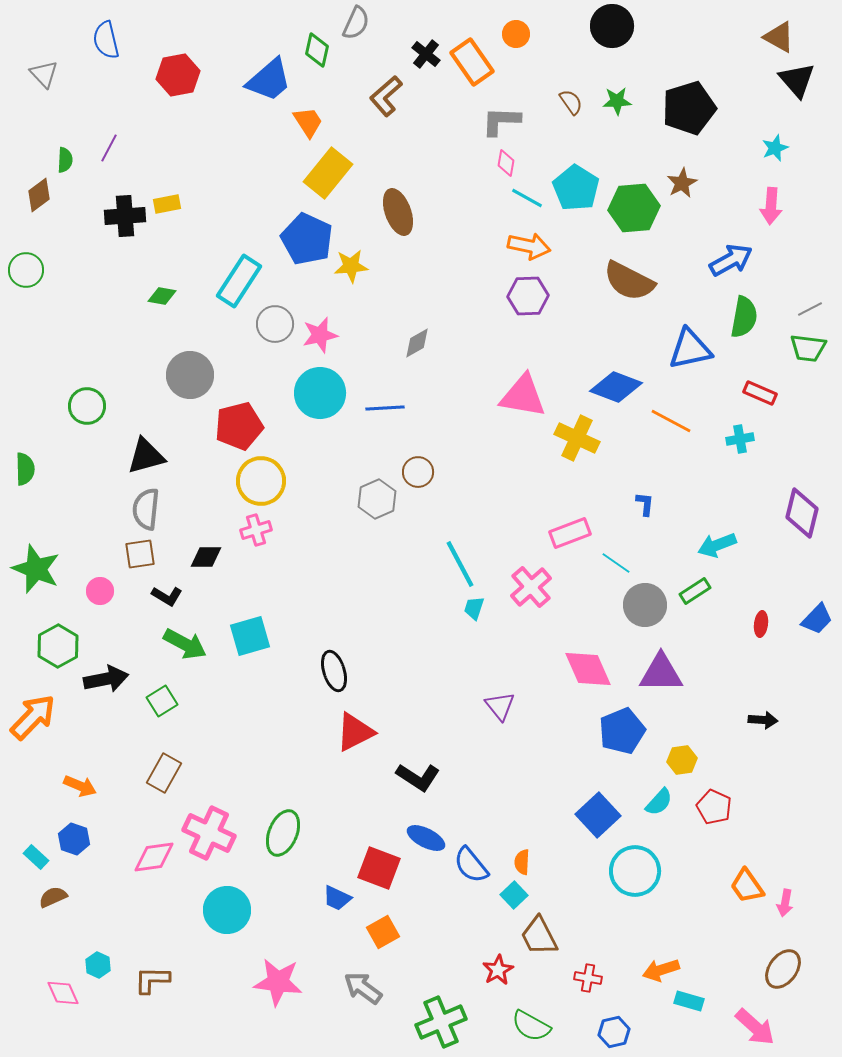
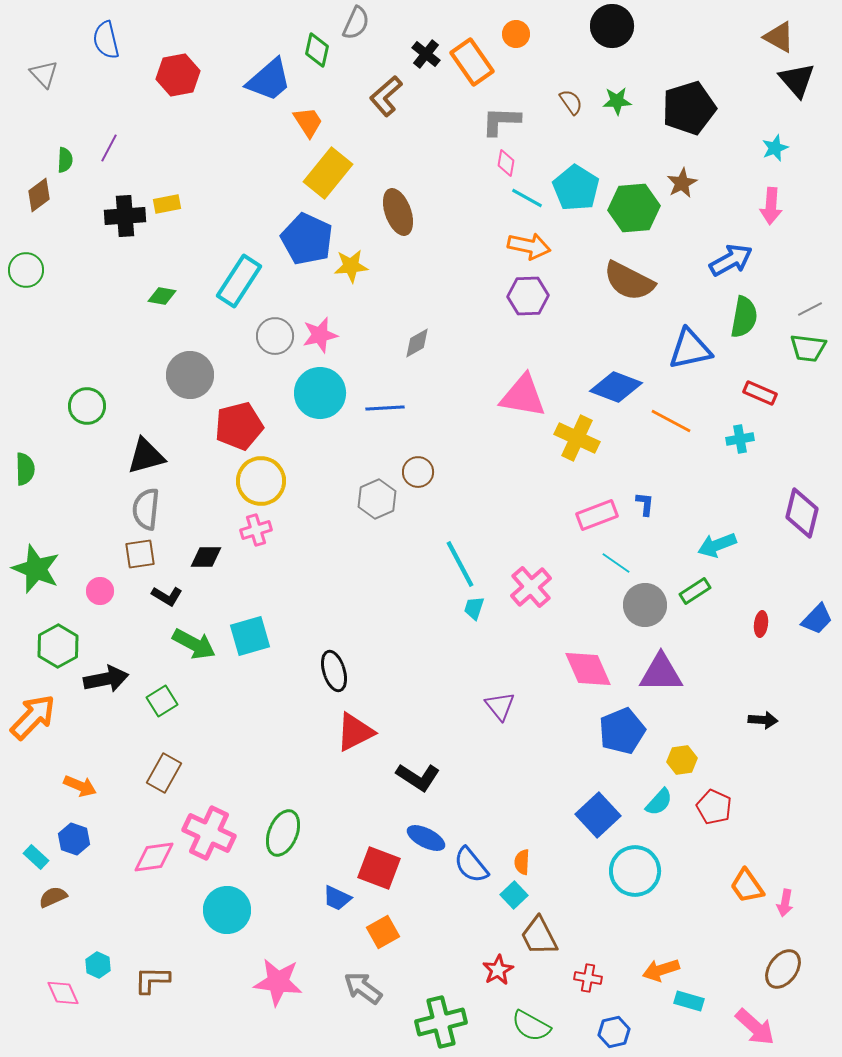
gray circle at (275, 324): moved 12 px down
pink rectangle at (570, 533): moved 27 px right, 18 px up
green arrow at (185, 644): moved 9 px right
green cross at (441, 1022): rotated 9 degrees clockwise
